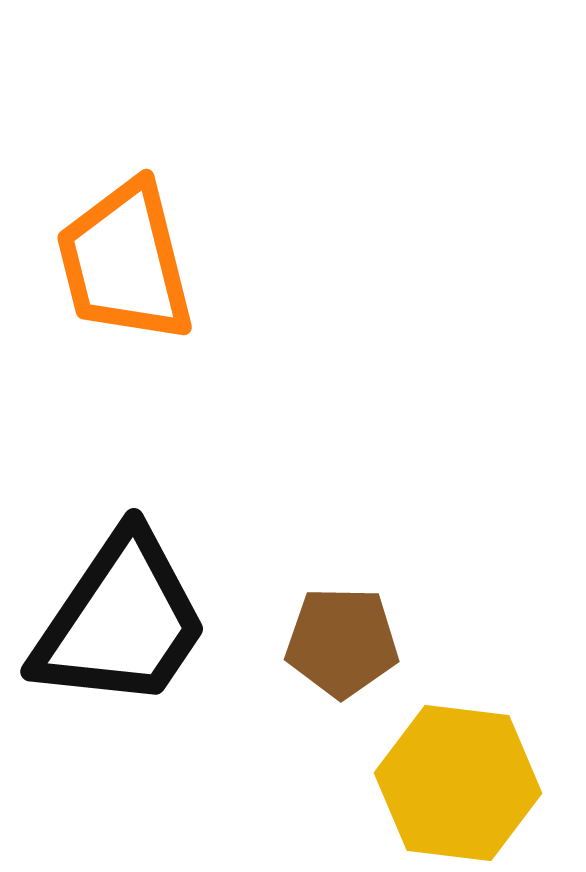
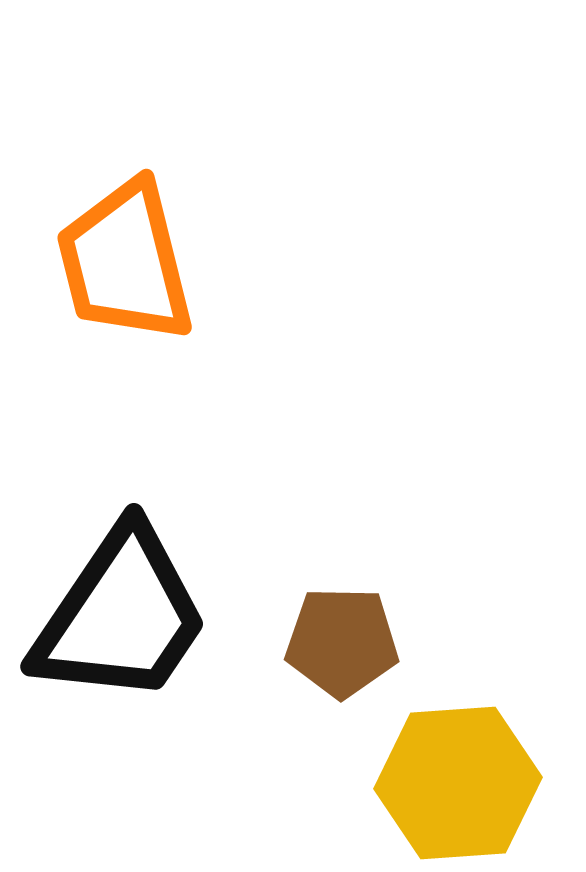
black trapezoid: moved 5 px up
yellow hexagon: rotated 11 degrees counterclockwise
